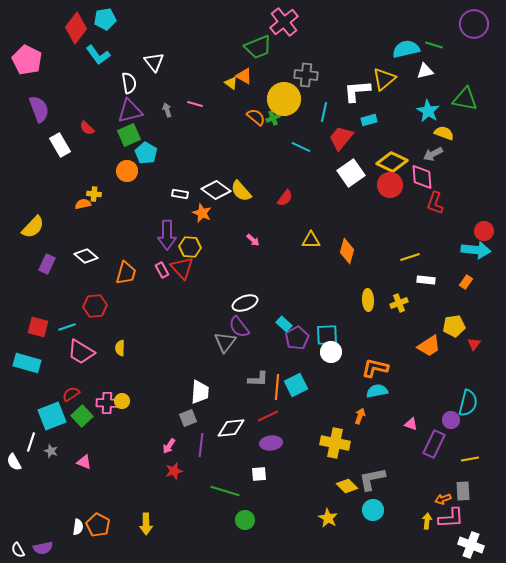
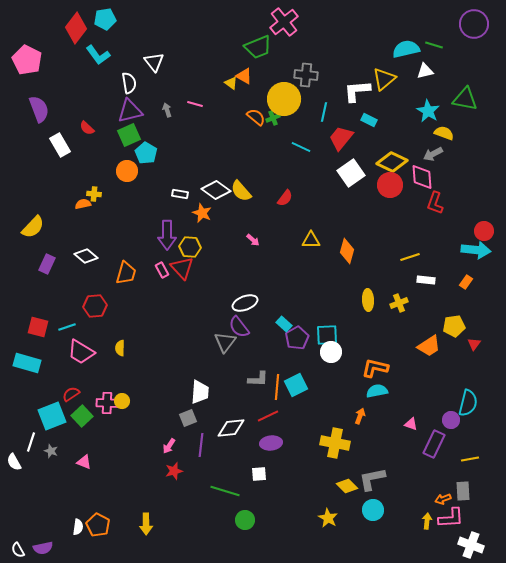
cyan rectangle at (369, 120): rotated 42 degrees clockwise
